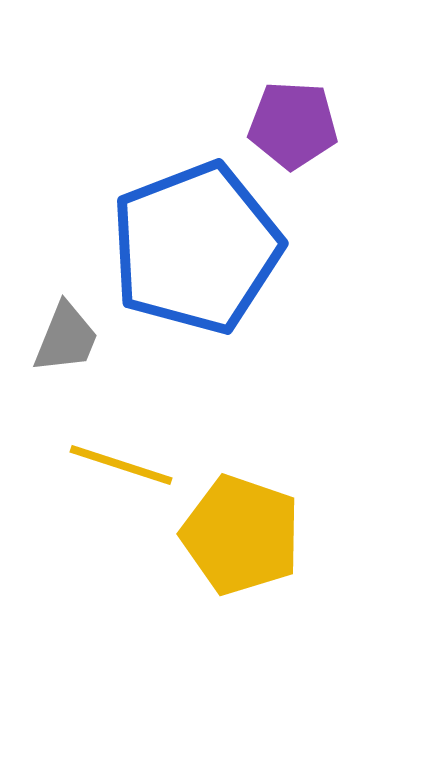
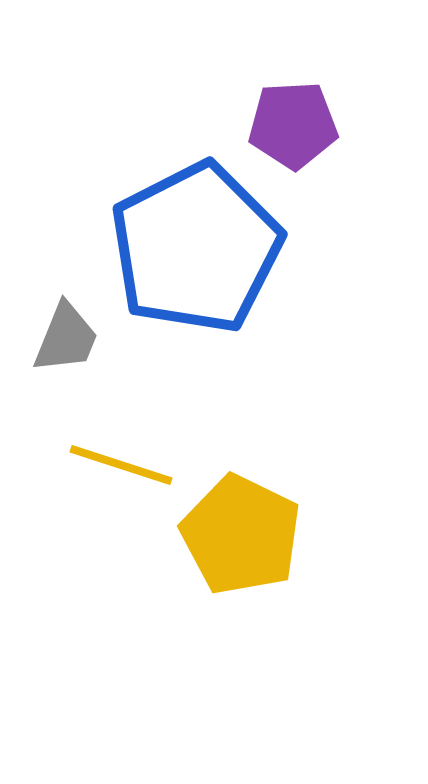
purple pentagon: rotated 6 degrees counterclockwise
blue pentagon: rotated 6 degrees counterclockwise
yellow pentagon: rotated 7 degrees clockwise
